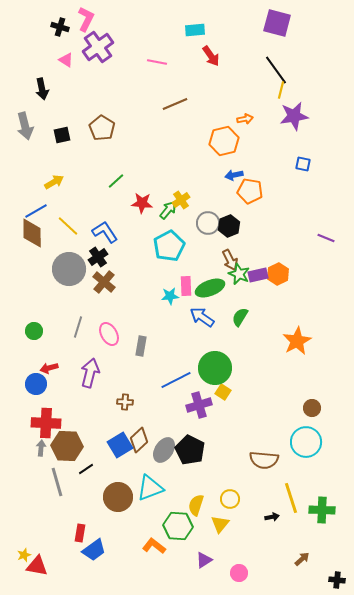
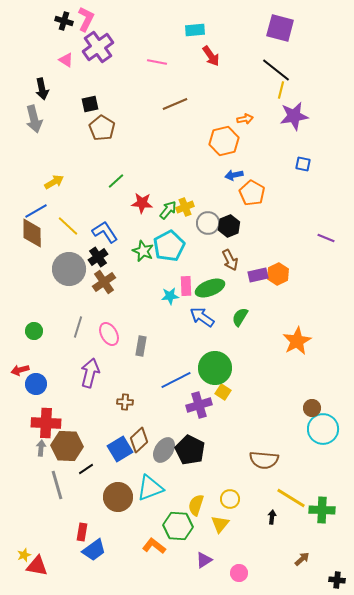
purple square at (277, 23): moved 3 px right, 5 px down
black cross at (60, 27): moved 4 px right, 6 px up
black line at (276, 70): rotated 16 degrees counterclockwise
gray arrow at (25, 126): moved 9 px right, 7 px up
black square at (62, 135): moved 28 px right, 31 px up
orange pentagon at (250, 191): moved 2 px right, 2 px down; rotated 20 degrees clockwise
yellow cross at (181, 200): moved 4 px right, 7 px down; rotated 12 degrees clockwise
green star at (239, 274): moved 96 px left, 23 px up
brown cross at (104, 282): rotated 15 degrees clockwise
red arrow at (49, 368): moved 29 px left, 2 px down
cyan circle at (306, 442): moved 17 px right, 13 px up
blue square at (120, 445): moved 4 px down
gray line at (57, 482): moved 3 px down
yellow line at (291, 498): rotated 40 degrees counterclockwise
black arrow at (272, 517): rotated 72 degrees counterclockwise
red rectangle at (80, 533): moved 2 px right, 1 px up
